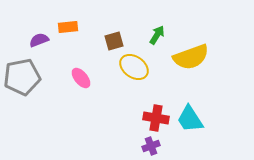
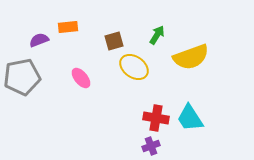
cyan trapezoid: moved 1 px up
